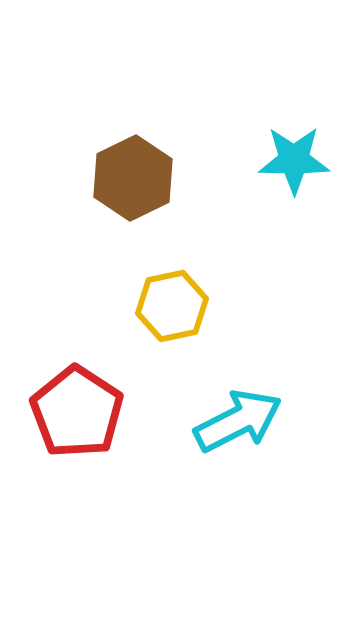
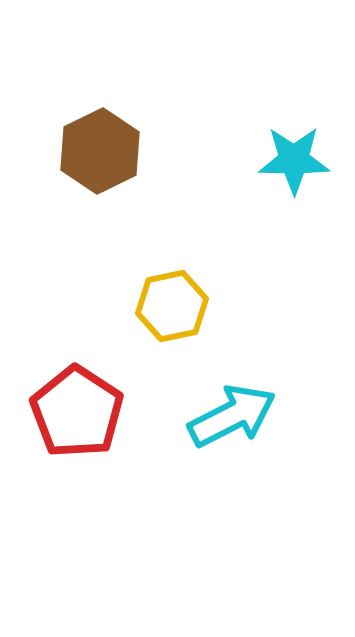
brown hexagon: moved 33 px left, 27 px up
cyan arrow: moved 6 px left, 5 px up
